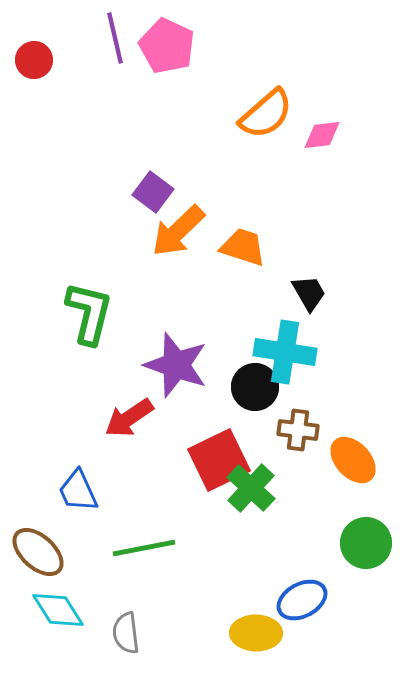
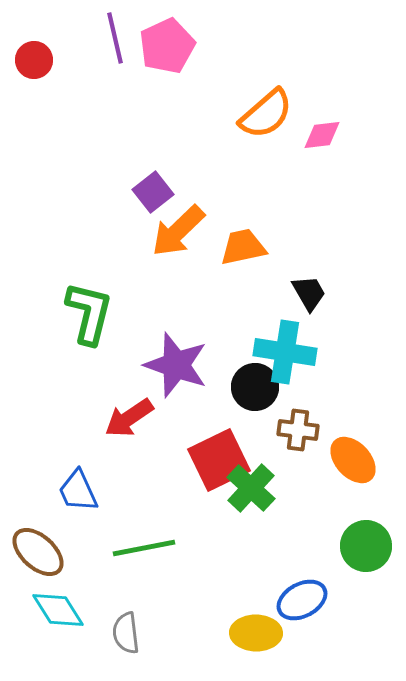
pink pentagon: rotated 22 degrees clockwise
purple square: rotated 15 degrees clockwise
orange trapezoid: rotated 30 degrees counterclockwise
green circle: moved 3 px down
